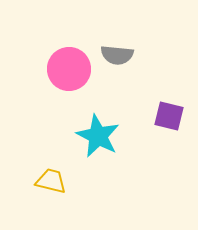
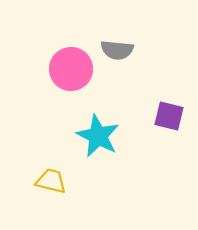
gray semicircle: moved 5 px up
pink circle: moved 2 px right
